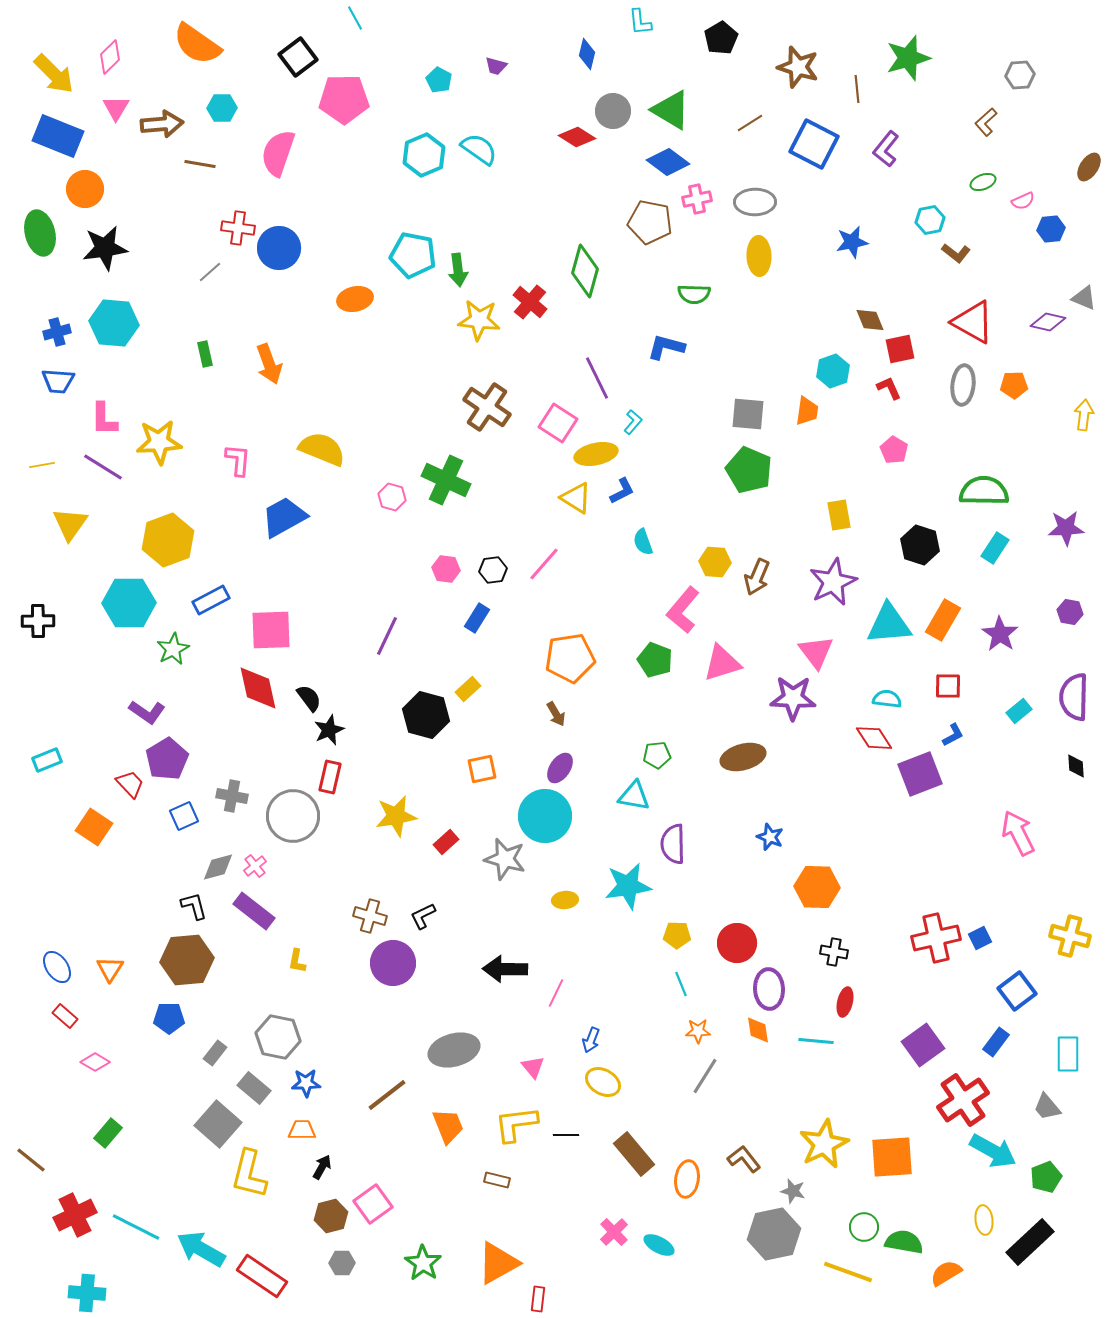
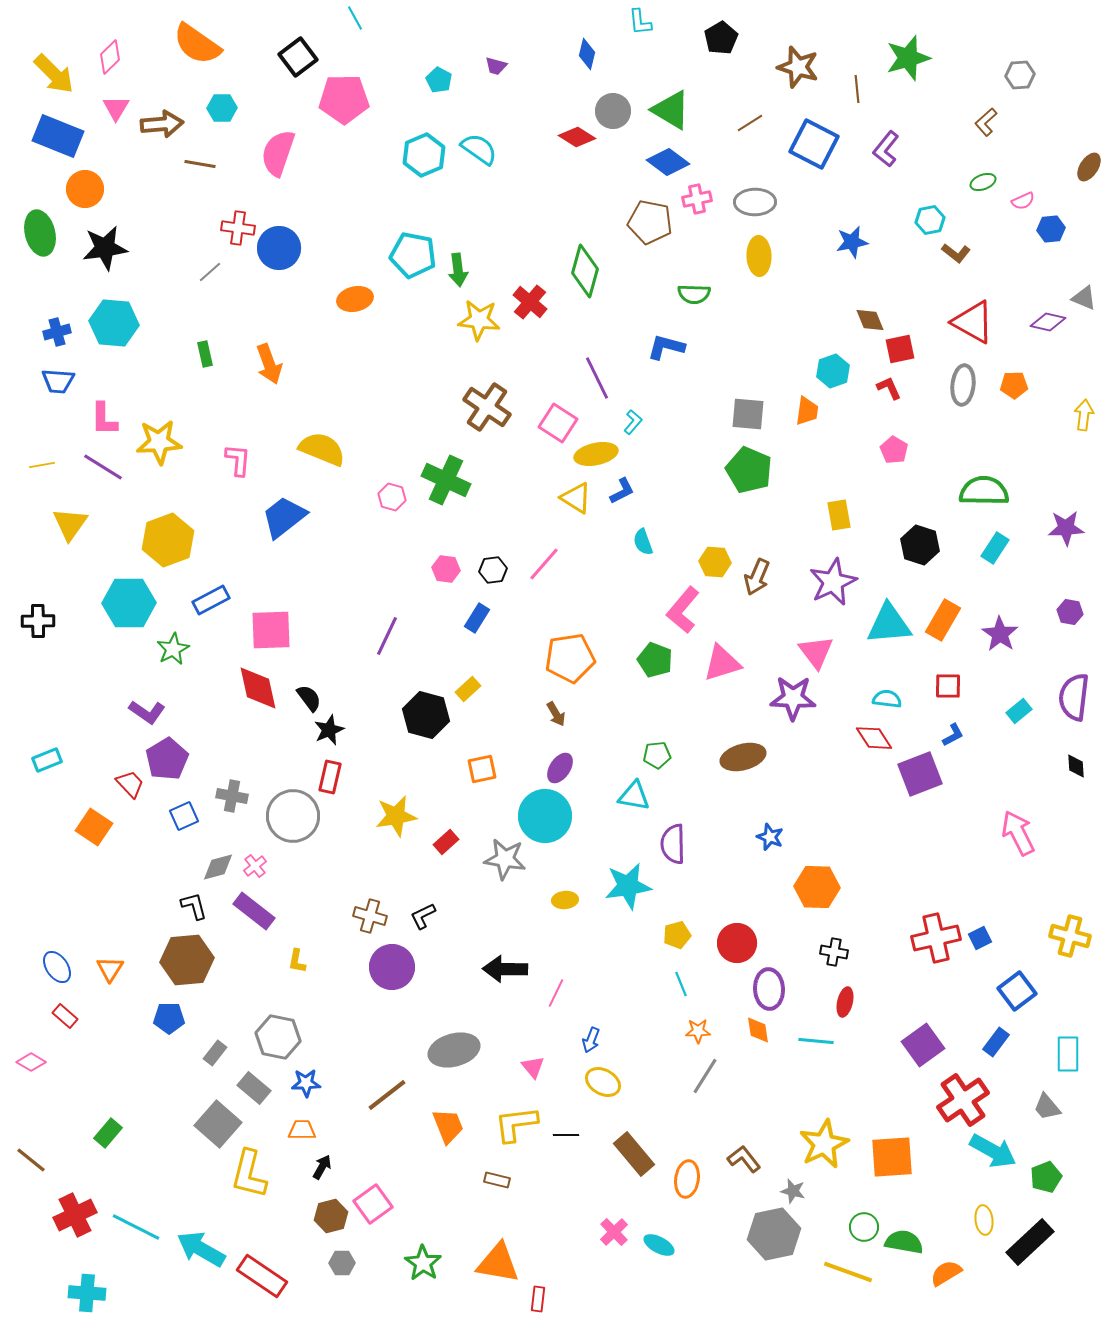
blue trapezoid at (284, 517): rotated 9 degrees counterclockwise
purple semicircle at (1074, 697): rotated 6 degrees clockwise
gray star at (505, 859): rotated 6 degrees counterclockwise
yellow pentagon at (677, 935): rotated 16 degrees counterclockwise
purple circle at (393, 963): moved 1 px left, 4 px down
pink diamond at (95, 1062): moved 64 px left
orange triangle at (498, 1263): rotated 39 degrees clockwise
